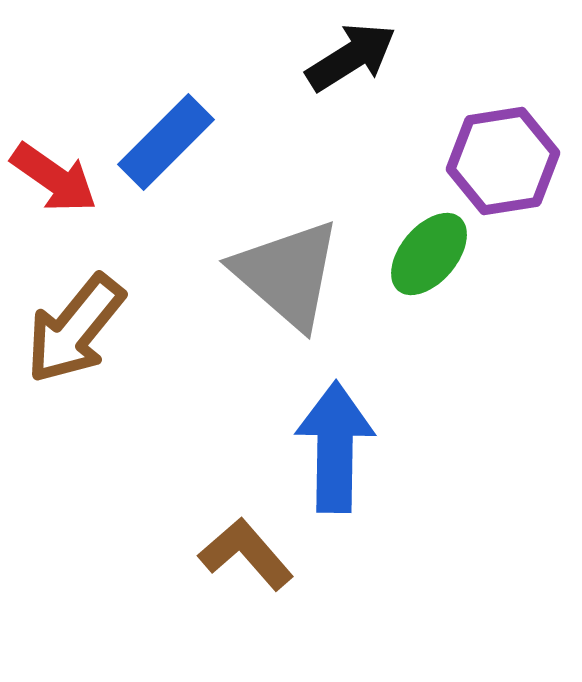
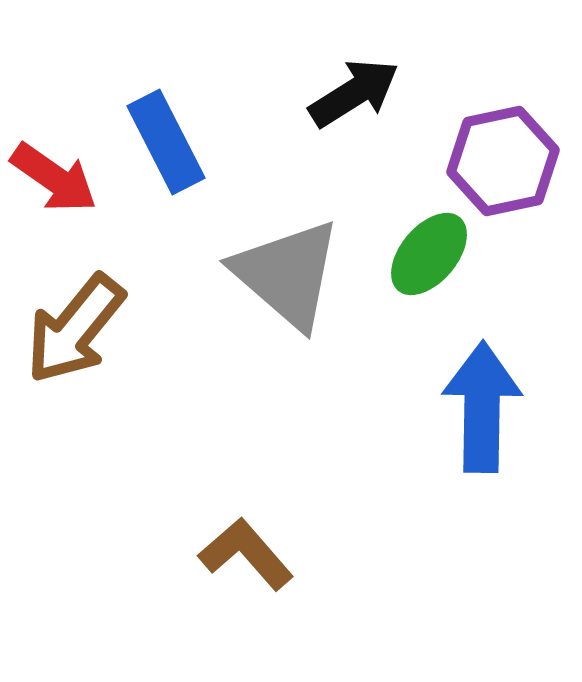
black arrow: moved 3 px right, 36 px down
blue rectangle: rotated 72 degrees counterclockwise
purple hexagon: rotated 3 degrees counterclockwise
blue arrow: moved 147 px right, 40 px up
